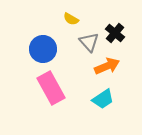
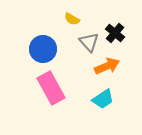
yellow semicircle: moved 1 px right
